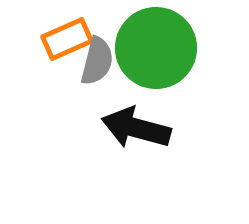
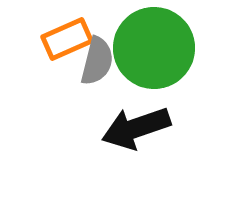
green circle: moved 2 px left
black arrow: rotated 34 degrees counterclockwise
